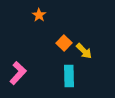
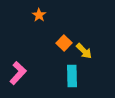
cyan rectangle: moved 3 px right
